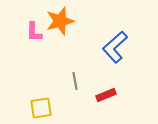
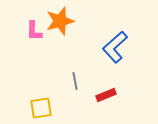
pink L-shape: moved 1 px up
